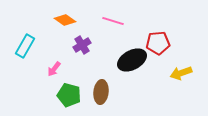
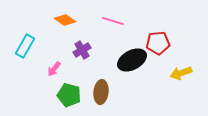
purple cross: moved 5 px down
